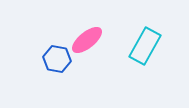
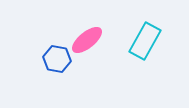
cyan rectangle: moved 5 px up
